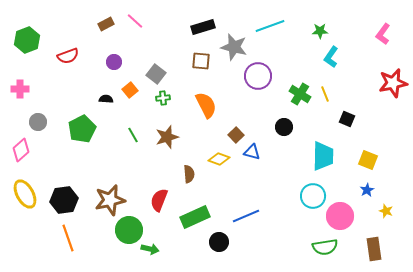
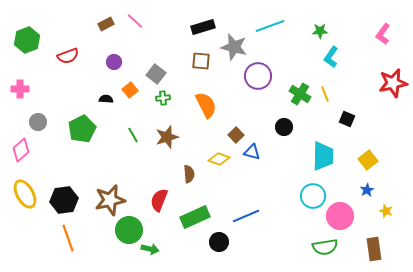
yellow square at (368, 160): rotated 30 degrees clockwise
